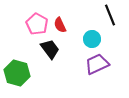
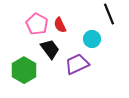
black line: moved 1 px left, 1 px up
purple trapezoid: moved 20 px left
green hexagon: moved 7 px right, 3 px up; rotated 15 degrees clockwise
